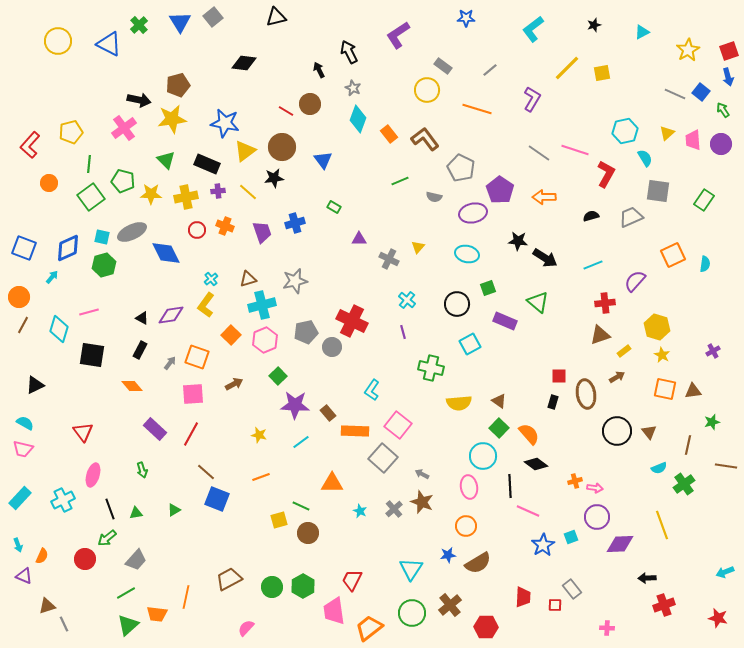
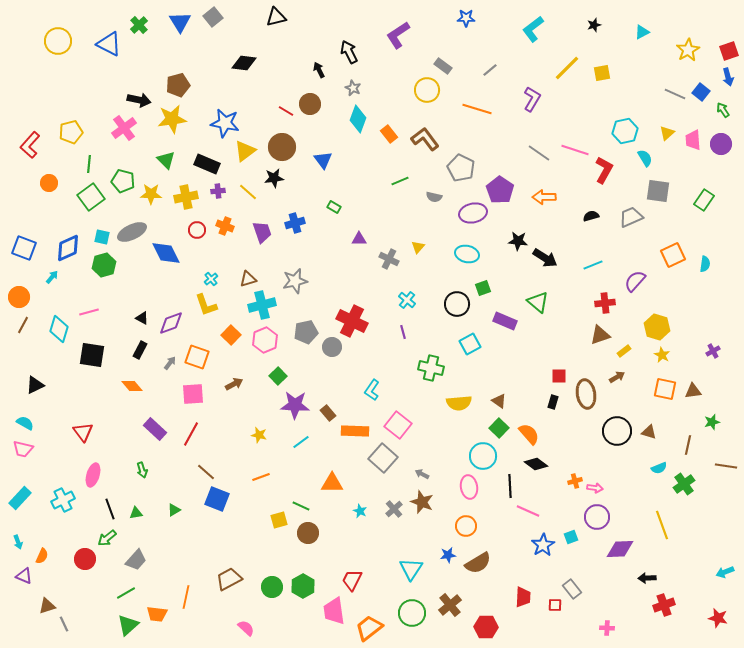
red L-shape at (606, 174): moved 2 px left, 4 px up
green square at (488, 288): moved 5 px left
yellow L-shape at (206, 305): rotated 55 degrees counterclockwise
purple diamond at (171, 315): moved 8 px down; rotated 12 degrees counterclockwise
brown triangle at (649, 432): rotated 35 degrees counterclockwise
purple diamond at (620, 544): moved 5 px down
cyan arrow at (18, 545): moved 3 px up
pink semicircle at (246, 628): rotated 90 degrees clockwise
